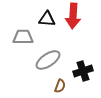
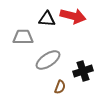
red arrow: rotated 80 degrees counterclockwise
brown semicircle: moved 1 px down
